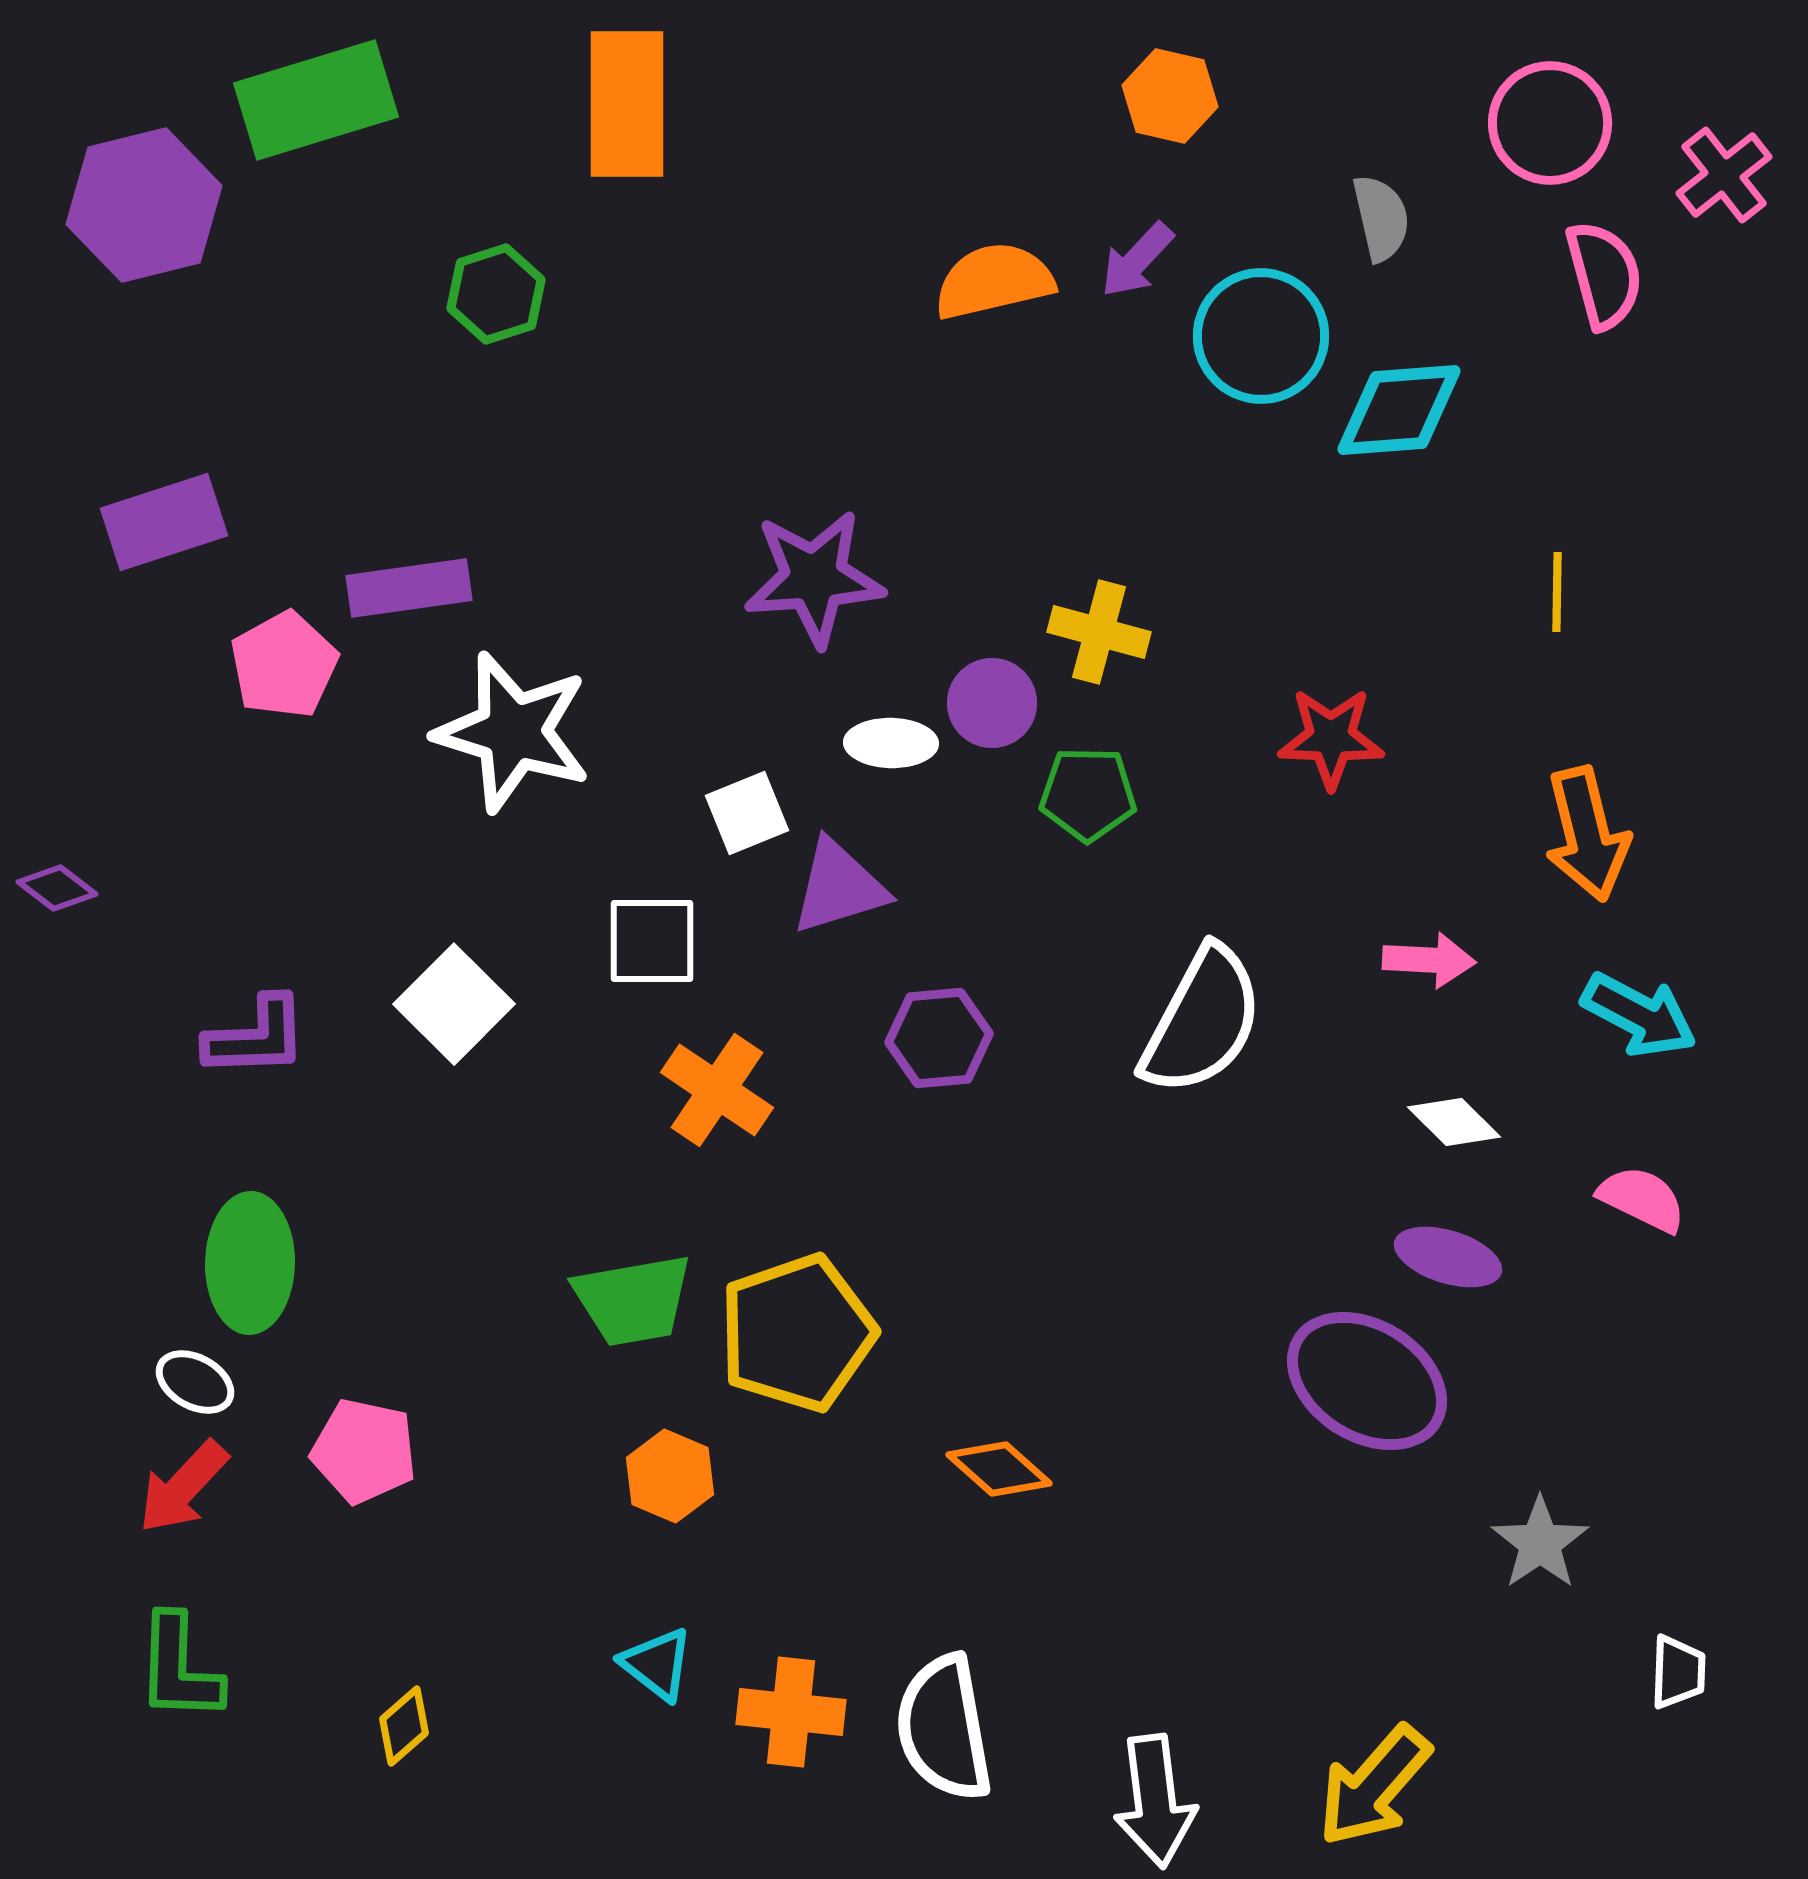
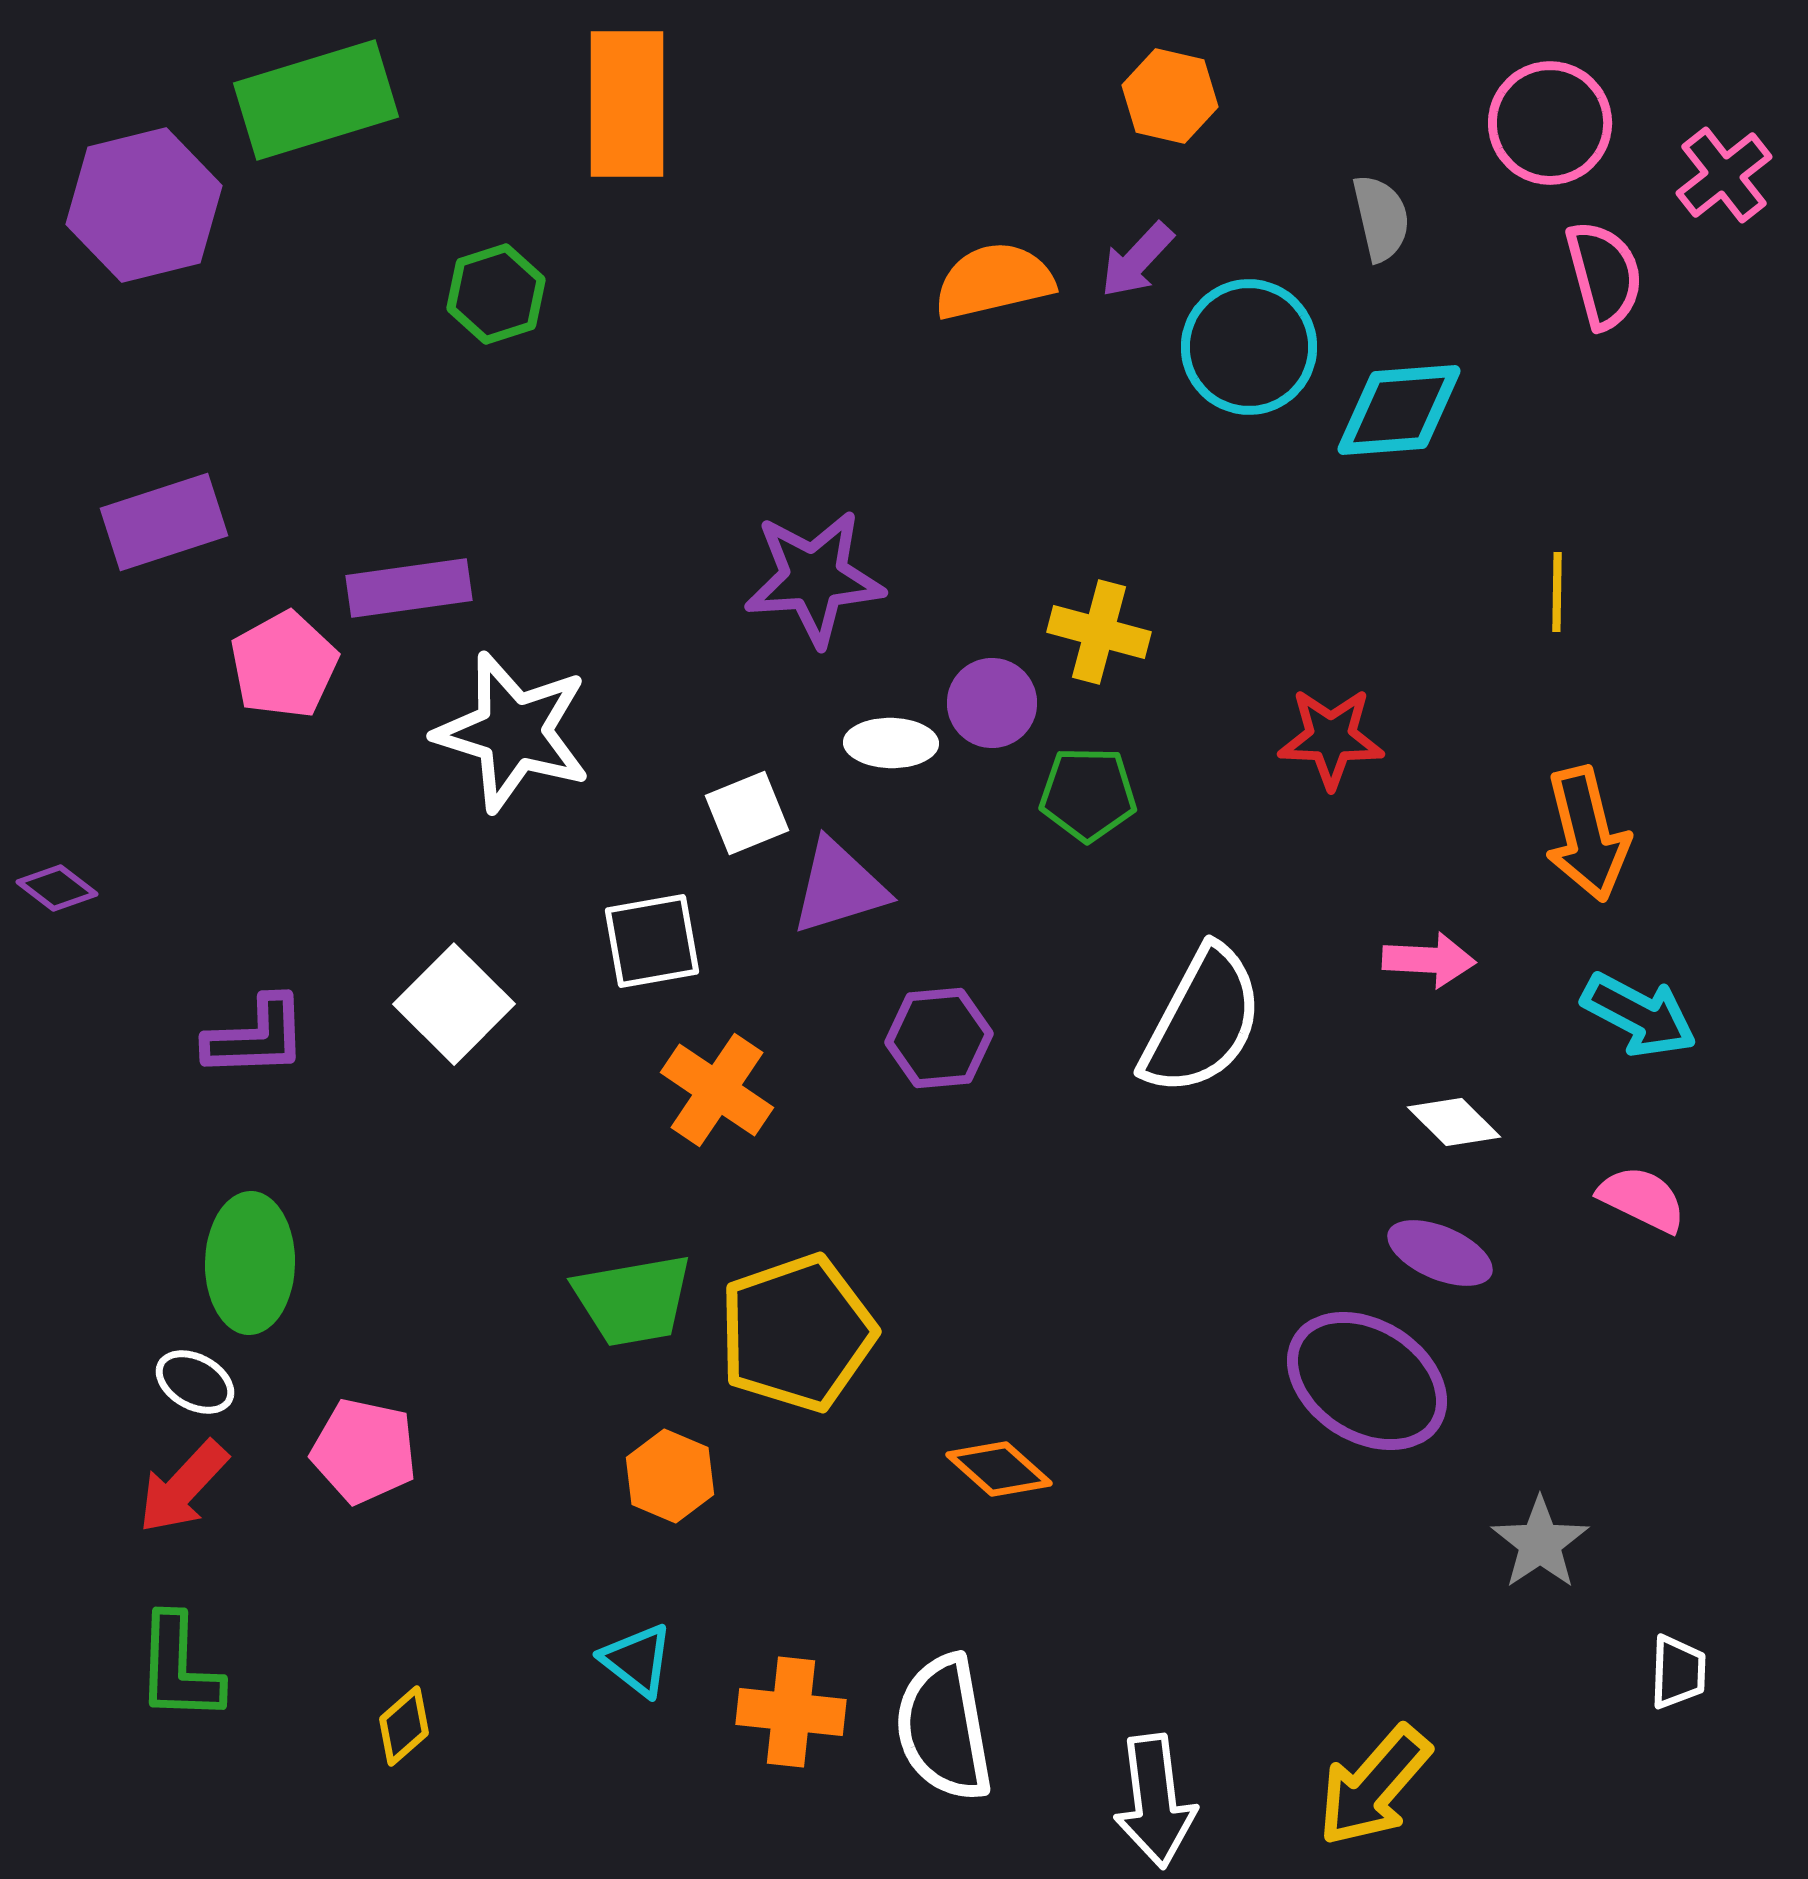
cyan circle at (1261, 336): moved 12 px left, 11 px down
white square at (652, 941): rotated 10 degrees counterclockwise
purple ellipse at (1448, 1257): moved 8 px left, 4 px up; rotated 6 degrees clockwise
cyan triangle at (657, 1664): moved 20 px left, 4 px up
